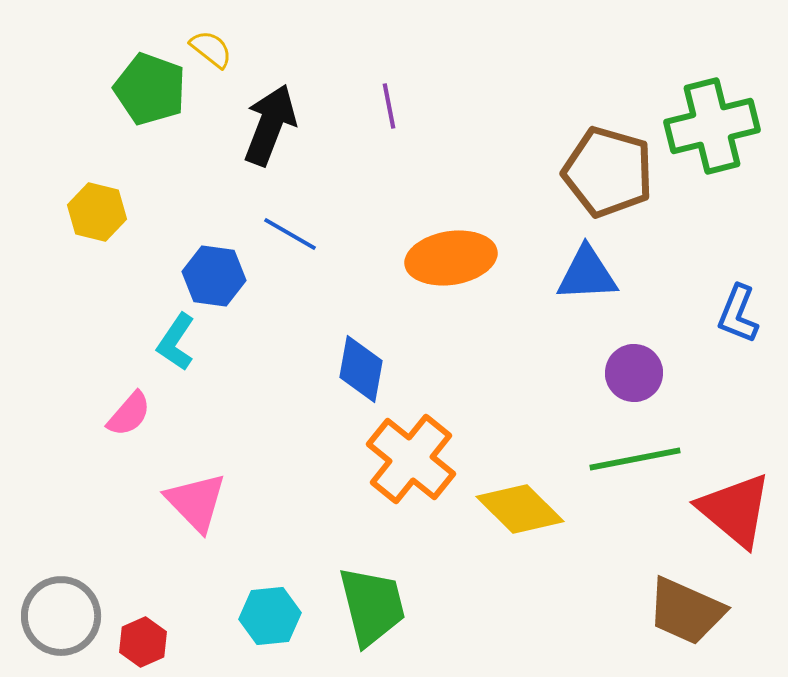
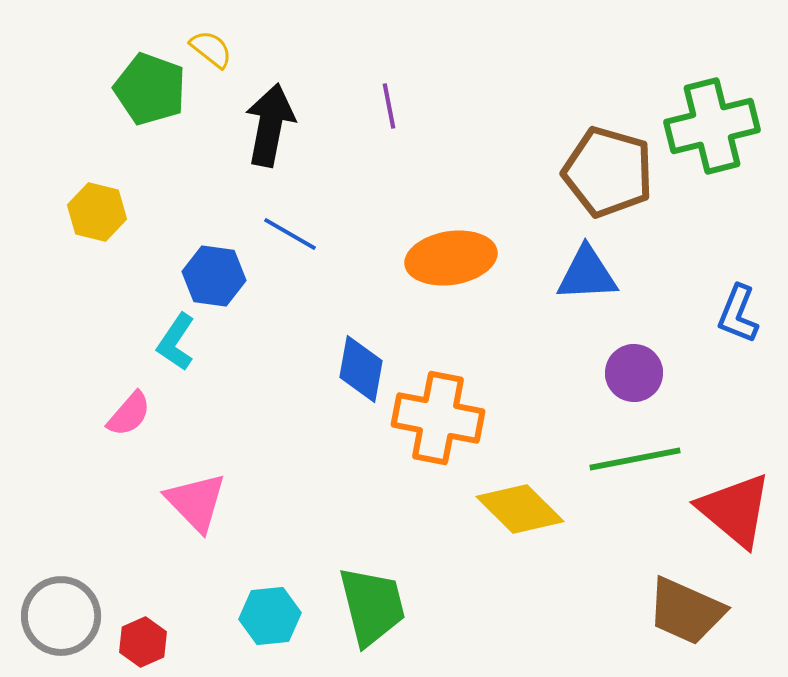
black arrow: rotated 10 degrees counterclockwise
orange cross: moved 27 px right, 41 px up; rotated 28 degrees counterclockwise
